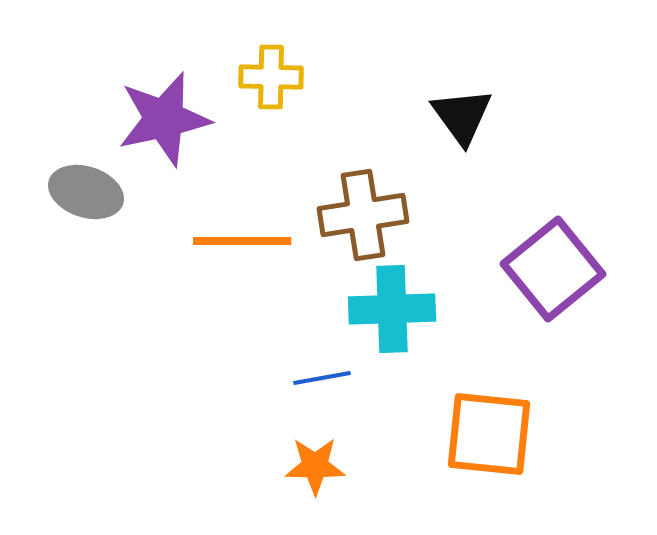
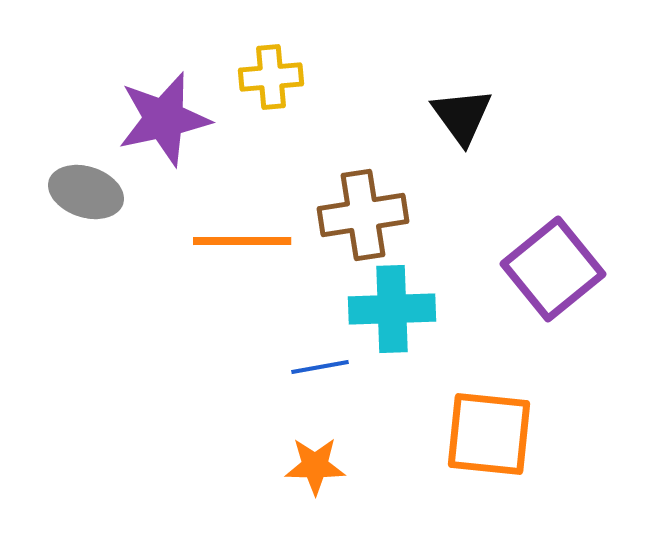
yellow cross: rotated 6 degrees counterclockwise
blue line: moved 2 px left, 11 px up
